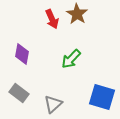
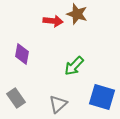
brown star: rotated 15 degrees counterclockwise
red arrow: moved 1 px right, 2 px down; rotated 60 degrees counterclockwise
green arrow: moved 3 px right, 7 px down
gray rectangle: moved 3 px left, 5 px down; rotated 18 degrees clockwise
gray triangle: moved 5 px right
